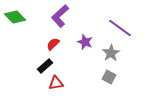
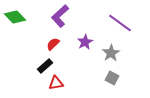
purple line: moved 5 px up
purple star: rotated 21 degrees clockwise
gray square: moved 3 px right, 1 px down
